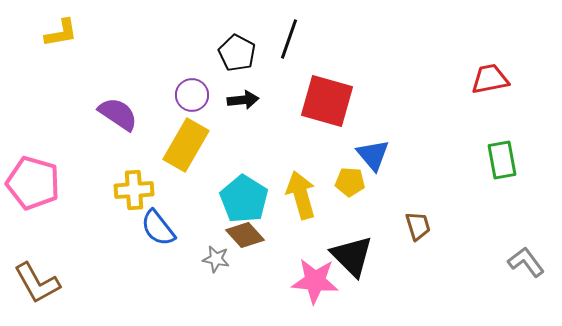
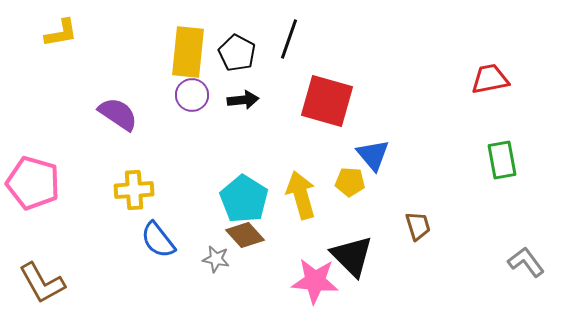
yellow rectangle: moved 2 px right, 93 px up; rotated 24 degrees counterclockwise
blue semicircle: moved 12 px down
brown L-shape: moved 5 px right
